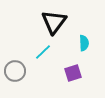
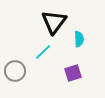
cyan semicircle: moved 5 px left, 4 px up
